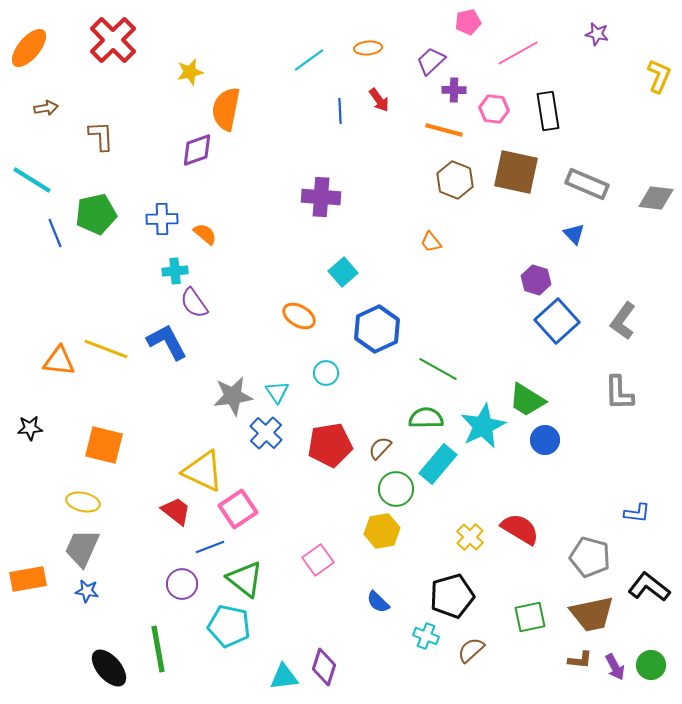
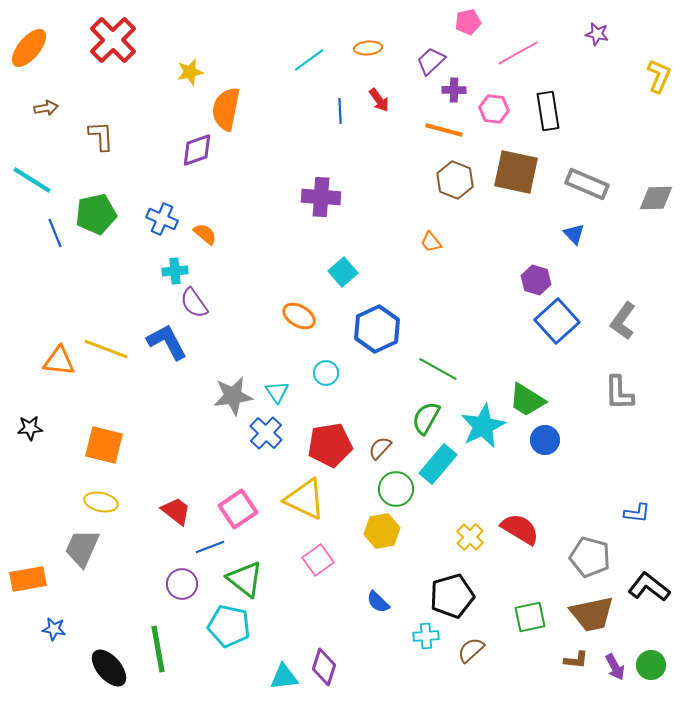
gray diamond at (656, 198): rotated 9 degrees counterclockwise
blue cross at (162, 219): rotated 24 degrees clockwise
green semicircle at (426, 418): rotated 60 degrees counterclockwise
yellow triangle at (203, 471): moved 102 px right, 28 px down
yellow ellipse at (83, 502): moved 18 px right
blue star at (87, 591): moved 33 px left, 38 px down
cyan cross at (426, 636): rotated 25 degrees counterclockwise
brown L-shape at (580, 660): moved 4 px left
